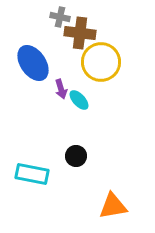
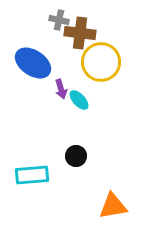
gray cross: moved 1 px left, 3 px down
blue ellipse: rotated 21 degrees counterclockwise
cyan rectangle: moved 1 px down; rotated 16 degrees counterclockwise
